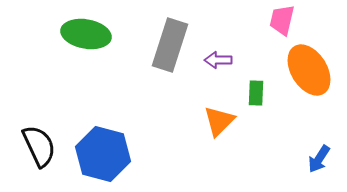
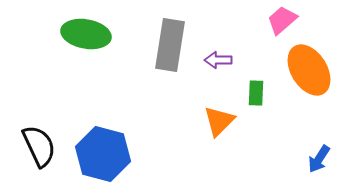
pink trapezoid: rotated 36 degrees clockwise
gray rectangle: rotated 9 degrees counterclockwise
